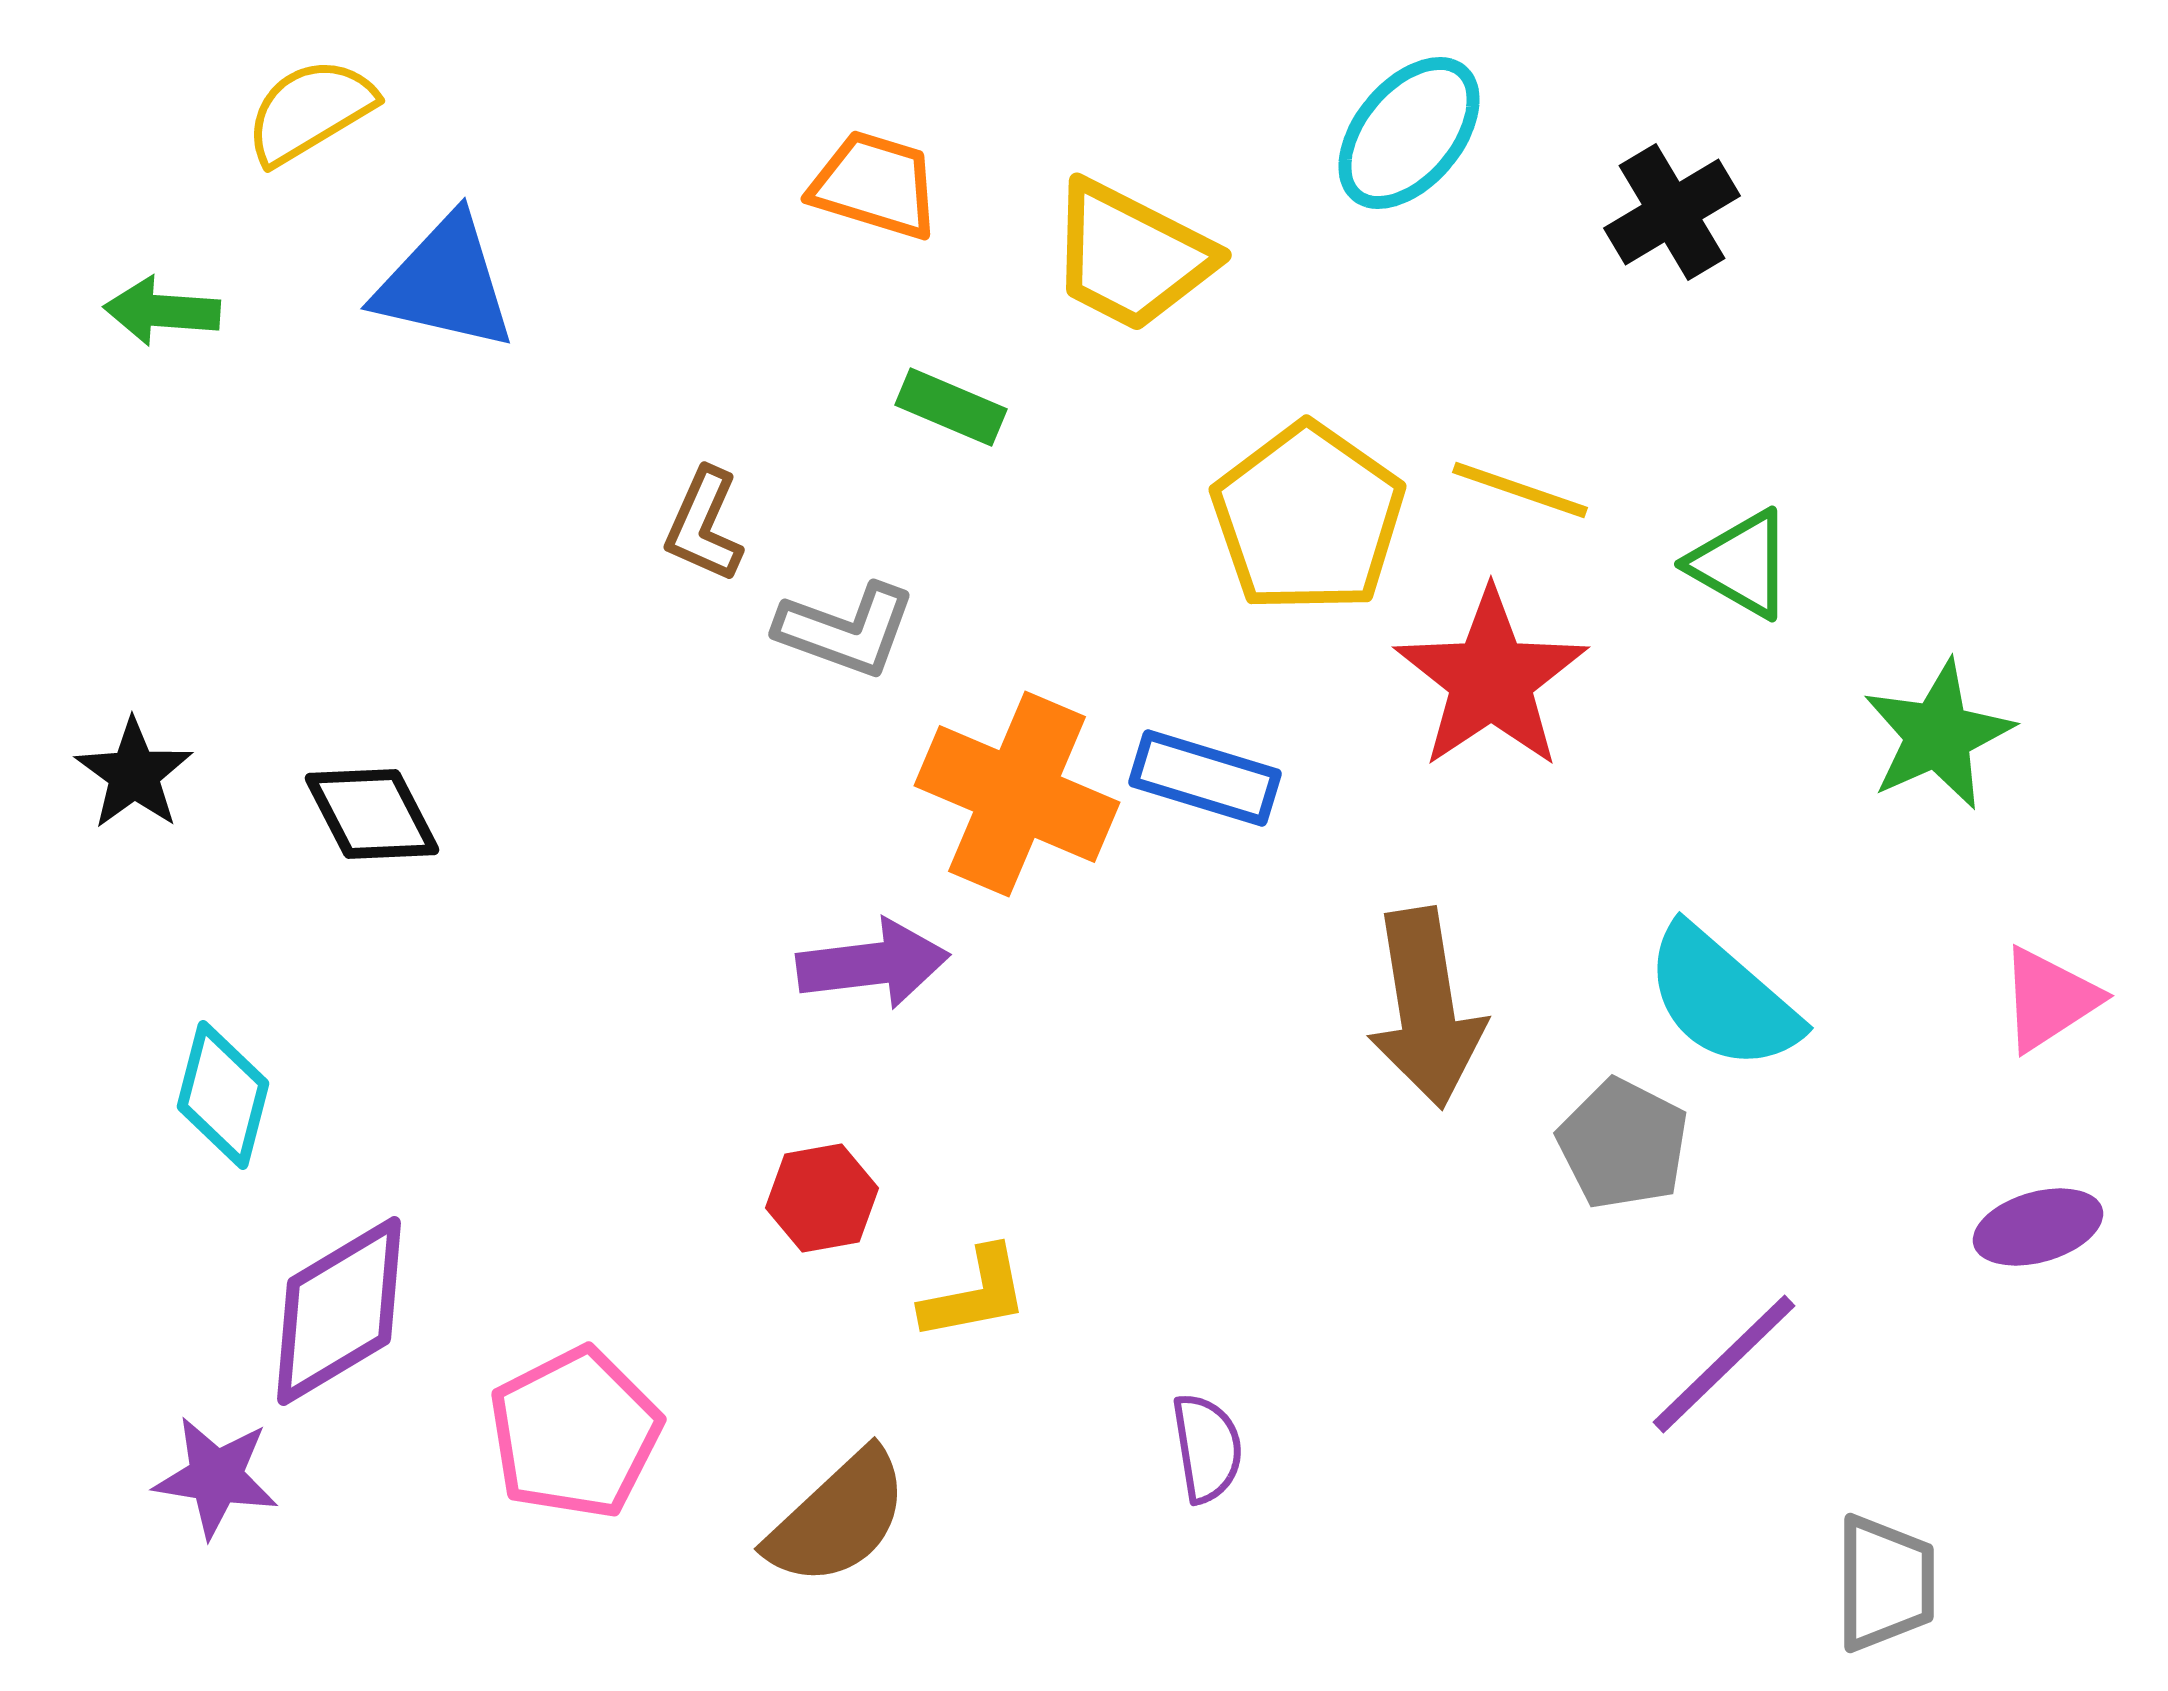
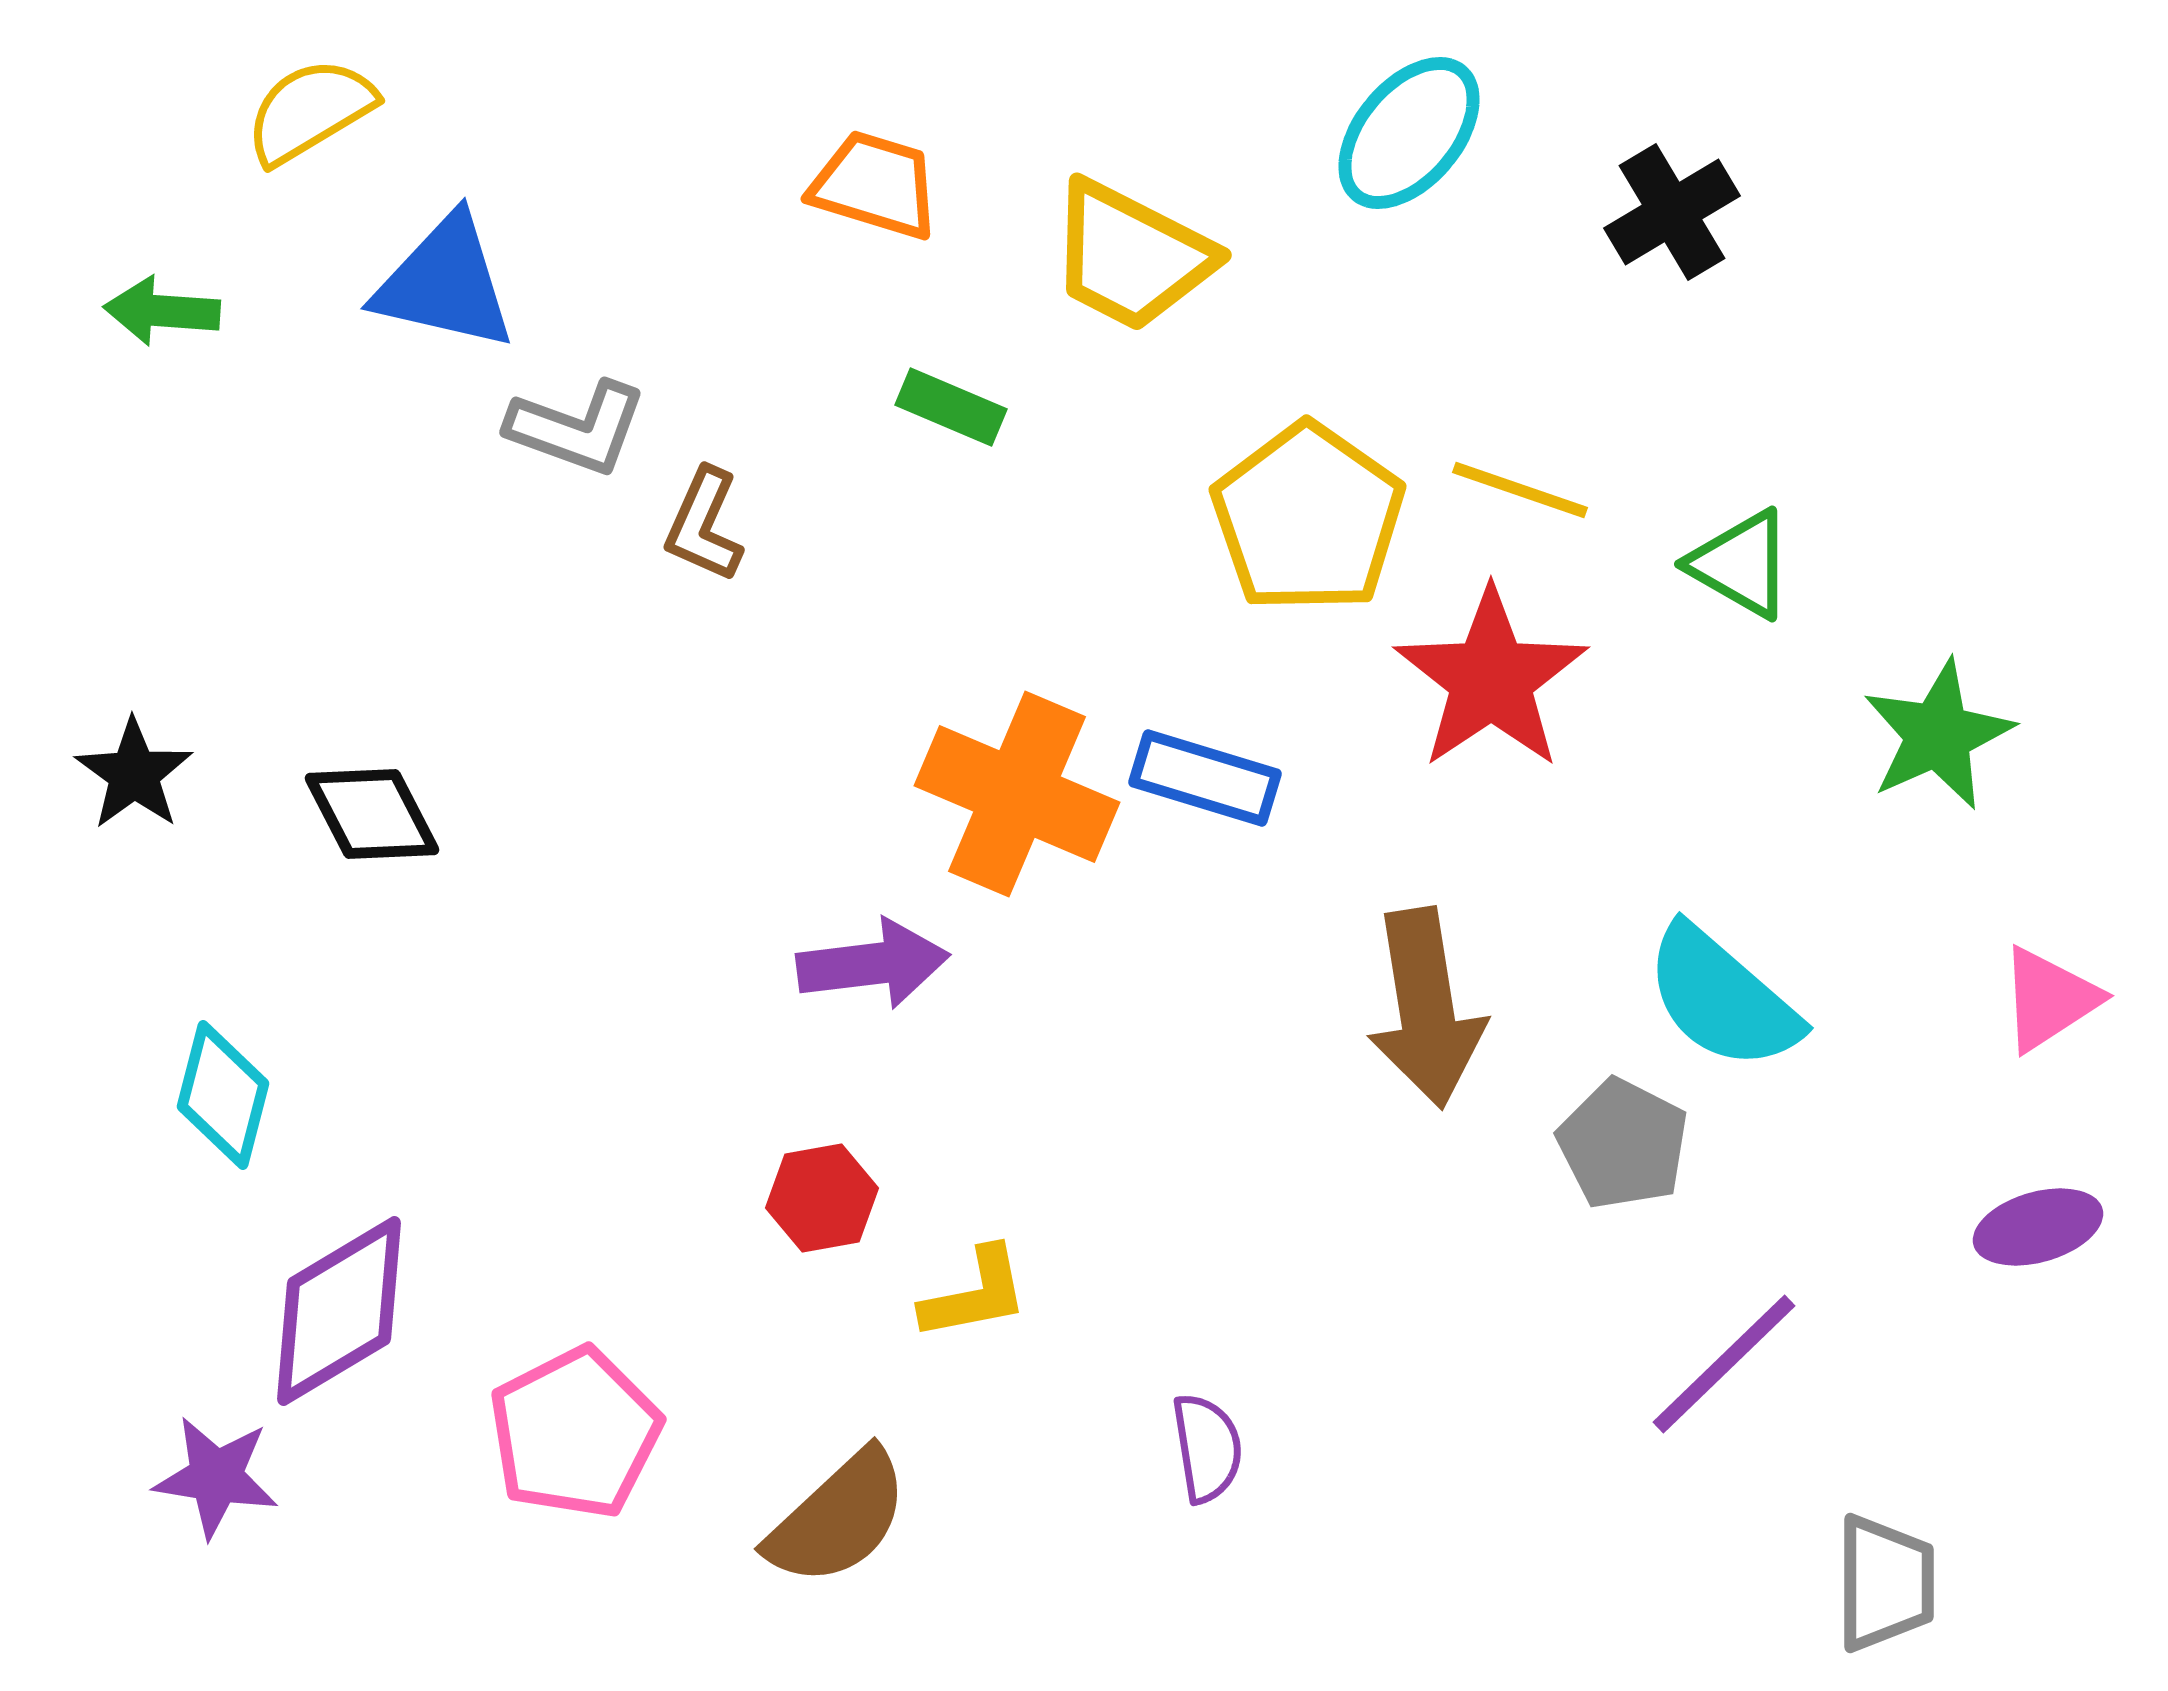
gray L-shape: moved 269 px left, 202 px up
